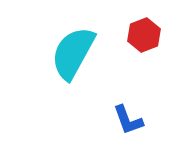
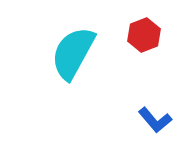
blue L-shape: moved 27 px right; rotated 20 degrees counterclockwise
